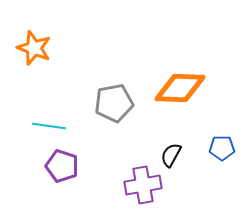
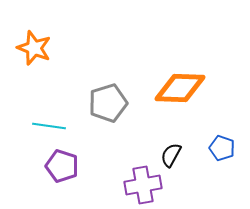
gray pentagon: moved 6 px left; rotated 6 degrees counterclockwise
blue pentagon: rotated 20 degrees clockwise
